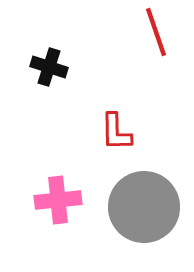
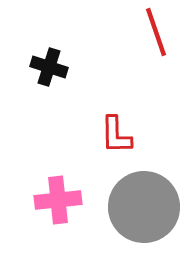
red L-shape: moved 3 px down
